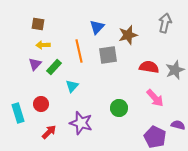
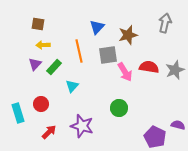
pink arrow: moved 30 px left, 26 px up; rotated 12 degrees clockwise
purple star: moved 1 px right, 3 px down
